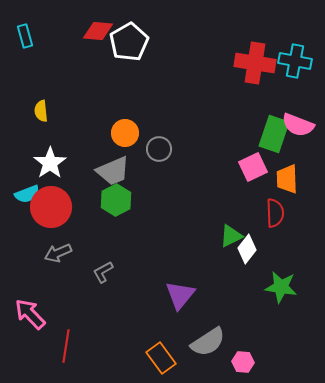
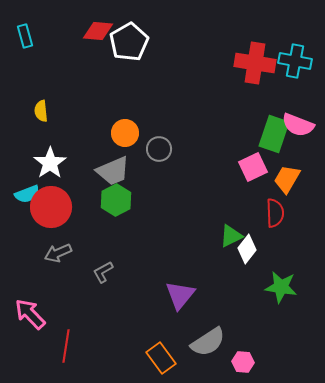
orange trapezoid: rotated 32 degrees clockwise
